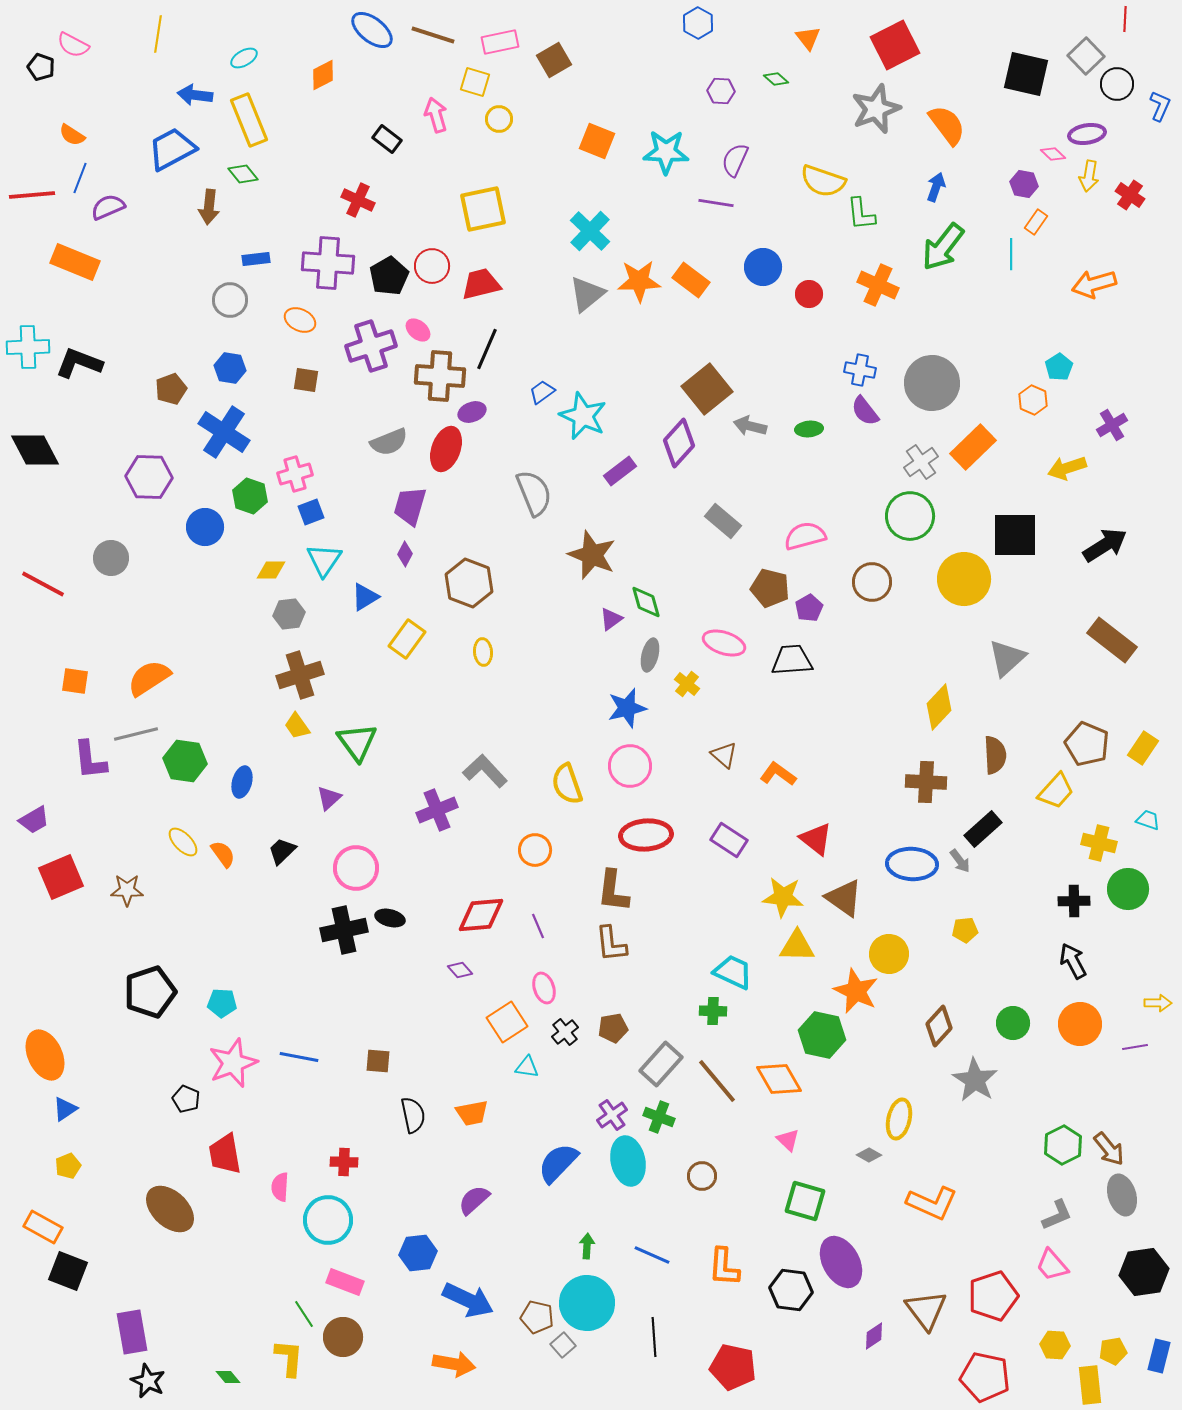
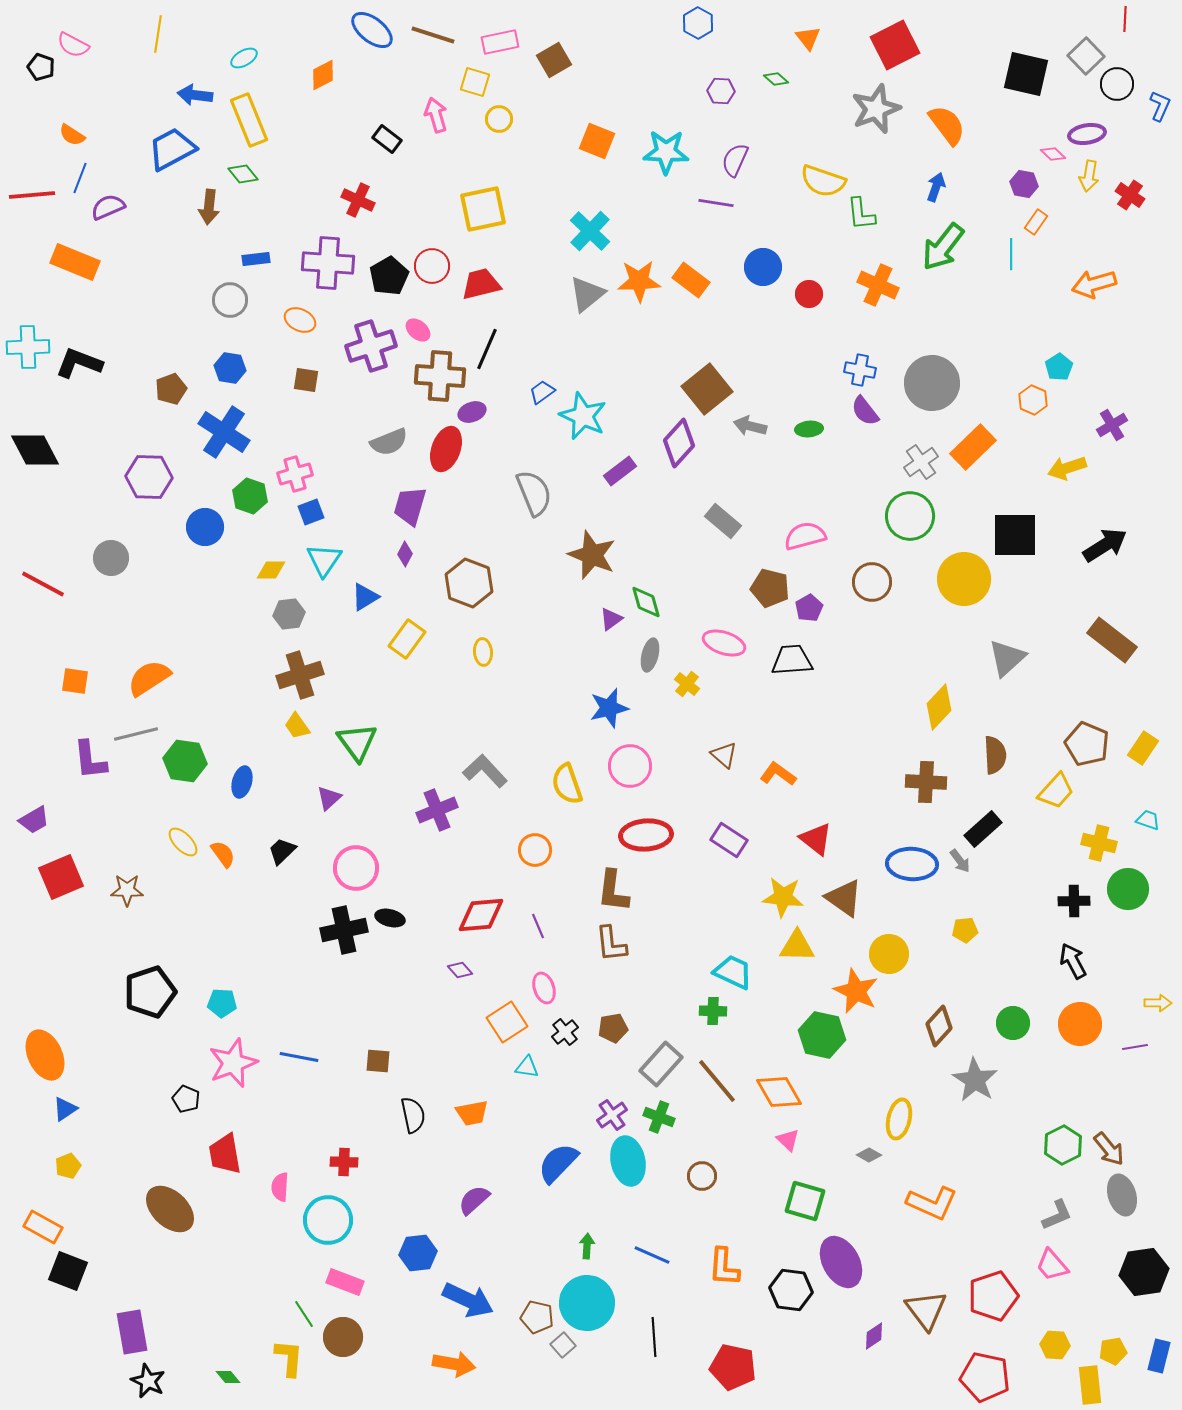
blue star at (627, 708): moved 18 px left
orange diamond at (779, 1079): moved 13 px down
